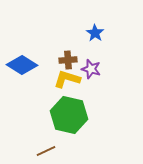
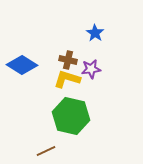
brown cross: rotated 18 degrees clockwise
purple star: rotated 24 degrees counterclockwise
green hexagon: moved 2 px right, 1 px down
